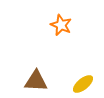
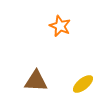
orange star: moved 1 px left, 1 px down
